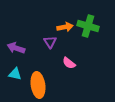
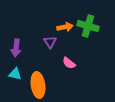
purple arrow: rotated 102 degrees counterclockwise
